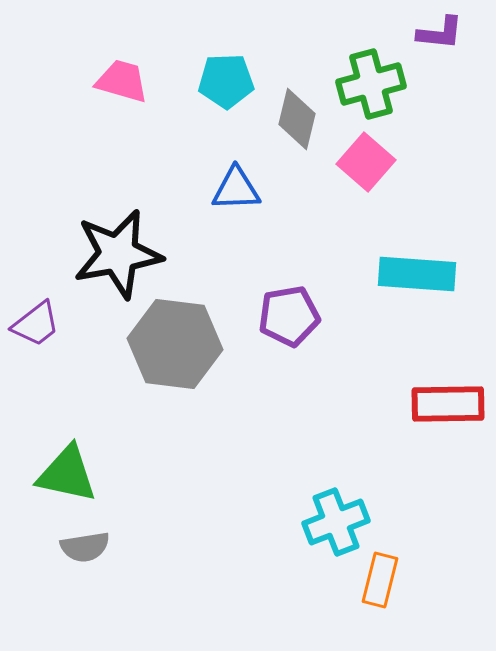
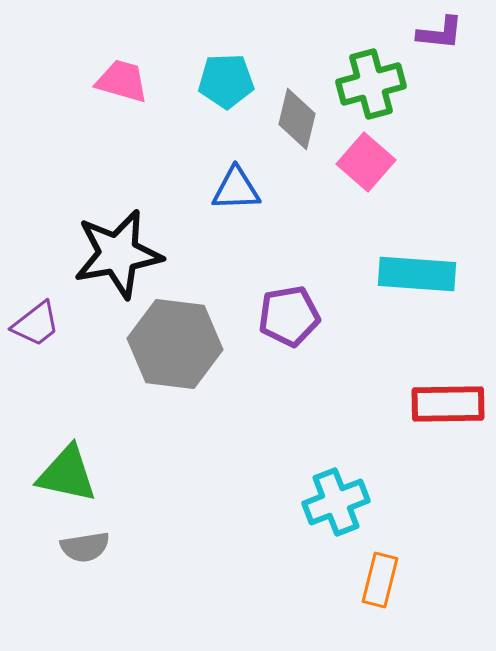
cyan cross: moved 20 px up
